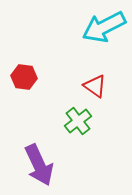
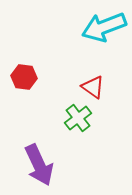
cyan arrow: rotated 6 degrees clockwise
red triangle: moved 2 px left, 1 px down
green cross: moved 3 px up
